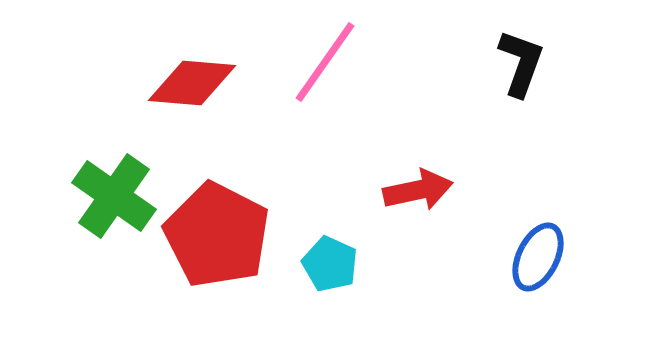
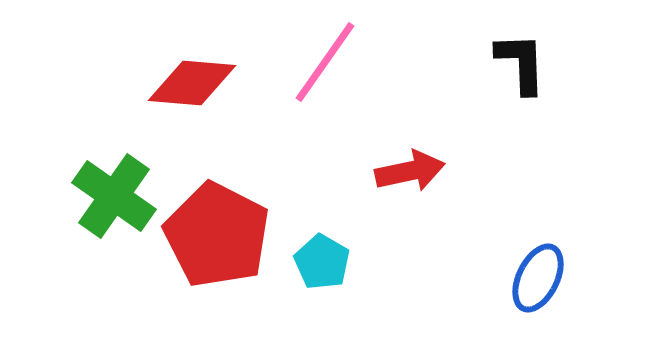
black L-shape: rotated 22 degrees counterclockwise
red arrow: moved 8 px left, 19 px up
blue ellipse: moved 21 px down
cyan pentagon: moved 8 px left, 2 px up; rotated 6 degrees clockwise
